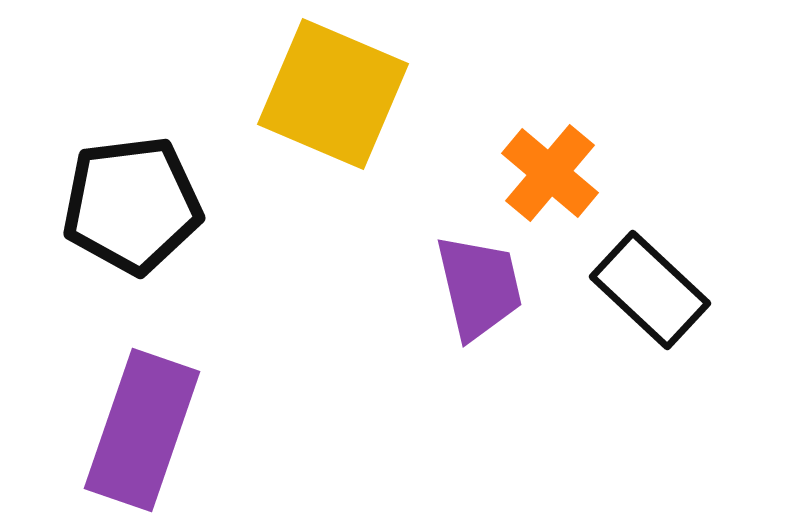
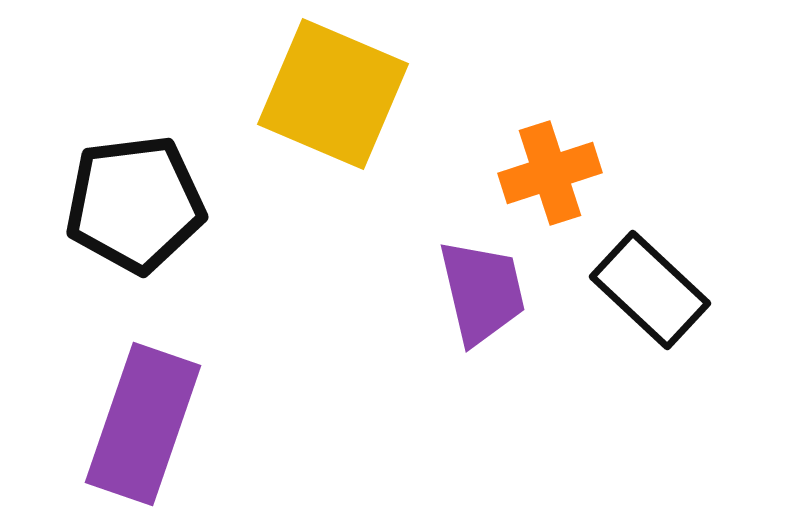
orange cross: rotated 32 degrees clockwise
black pentagon: moved 3 px right, 1 px up
purple trapezoid: moved 3 px right, 5 px down
purple rectangle: moved 1 px right, 6 px up
